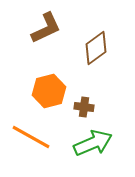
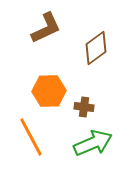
orange hexagon: rotated 12 degrees clockwise
orange line: rotated 33 degrees clockwise
